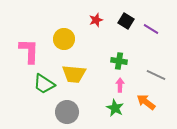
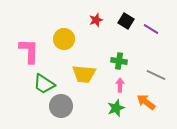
yellow trapezoid: moved 10 px right
green star: moved 1 px right; rotated 24 degrees clockwise
gray circle: moved 6 px left, 6 px up
